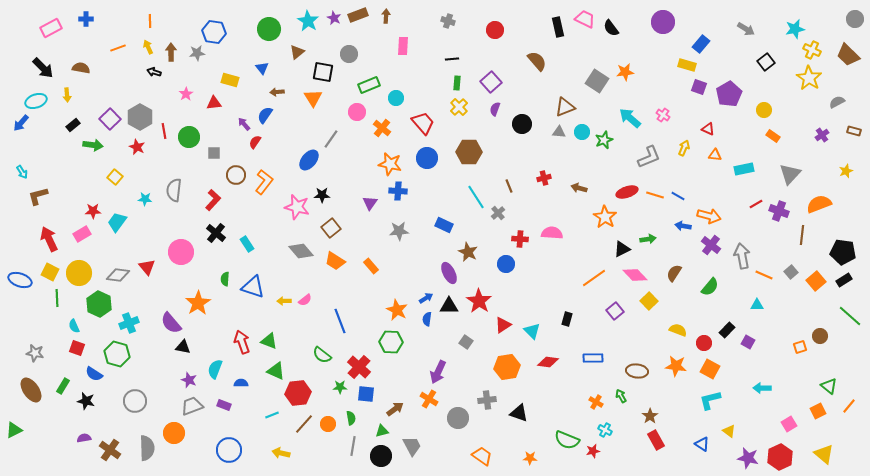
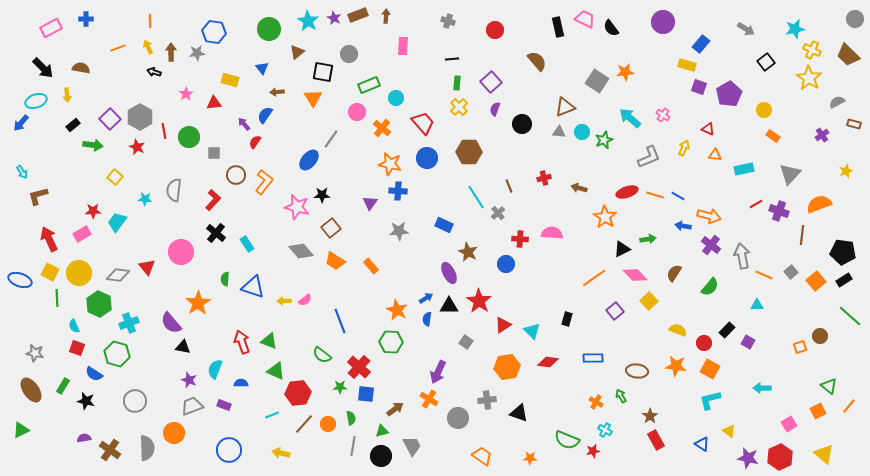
brown rectangle at (854, 131): moved 7 px up
green triangle at (14, 430): moved 7 px right
